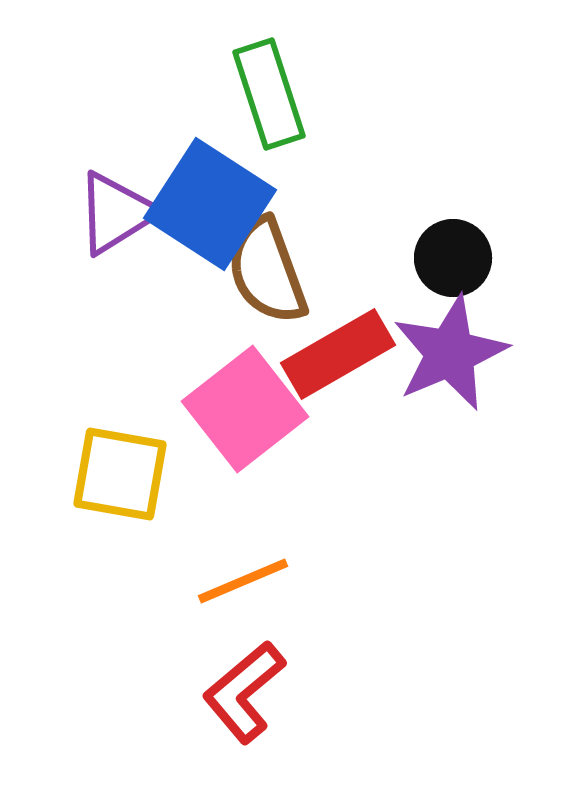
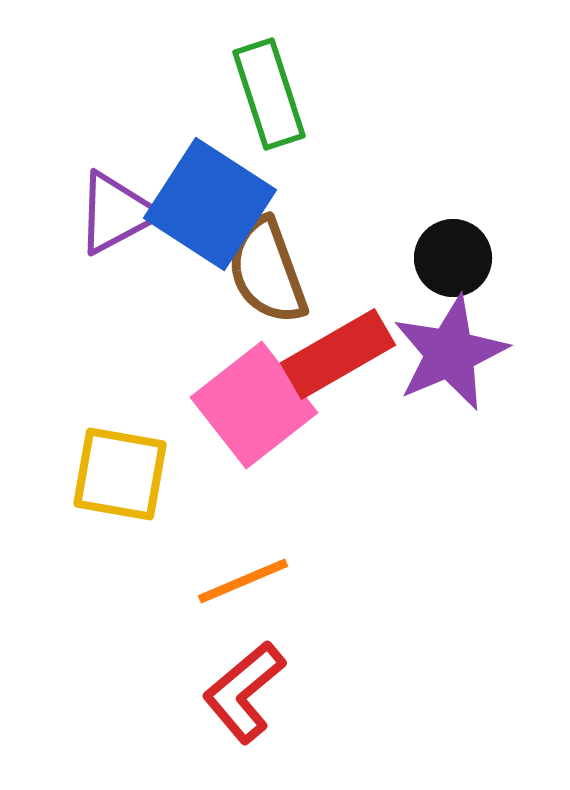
purple triangle: rotated 4 degrees clockwise
pink square: moved 9 px right, 4 px up
